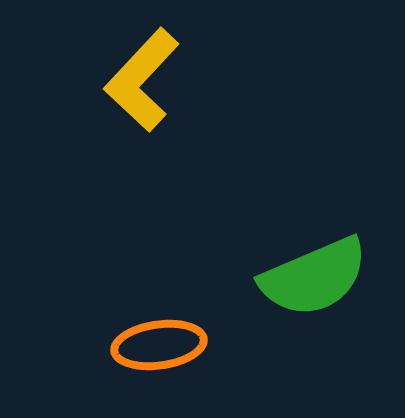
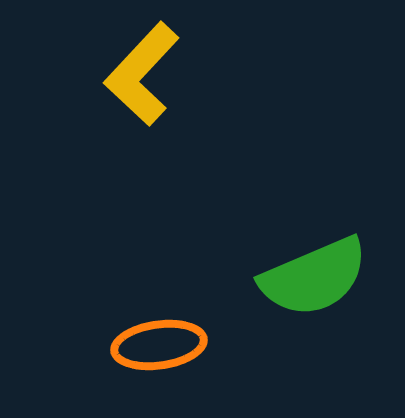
yellow L-shape: moved 6 px up
